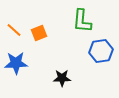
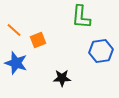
green L-shape: moved 1 px left, 4 px up
orange square: moved 1 px left, 7 px down
blue star: rotated 20 degrees clockwise
